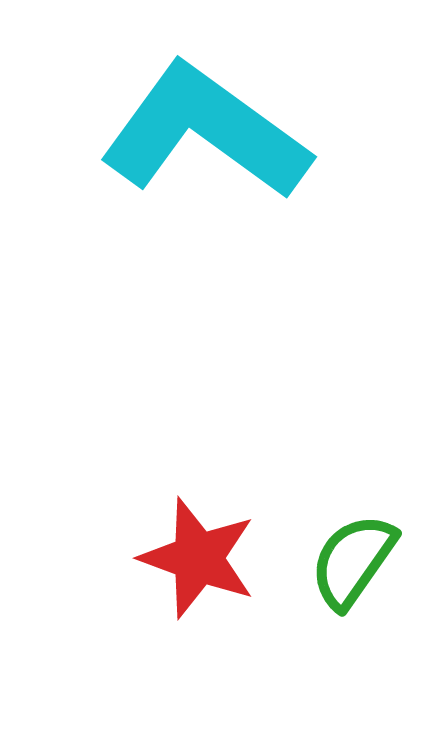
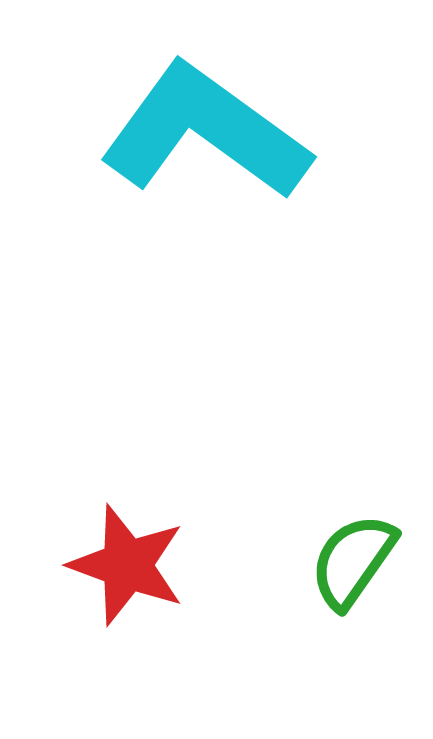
red star: moved 71 px left, 7 px down
